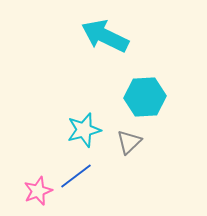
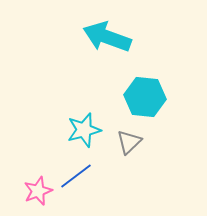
cyan arrow: moved 2 px right, 1 px down; rotated 6 degrees counterclockwise
cyan hexagon: rotated 9 degrees clockwise
